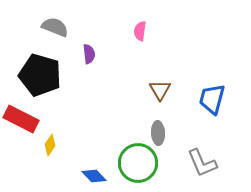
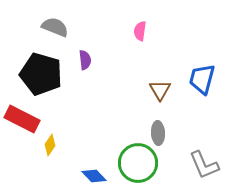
purple semicircle: moved 4 px left, 6 px down
black pentagon: moved 1 px right, 1 px up
blue trapezoid: moved 10 px left, 20 px up
red rectangle: moved 1 px right
gray L-shape: moved 2 px right, 2 px down
